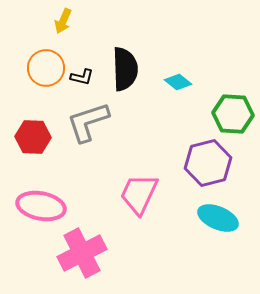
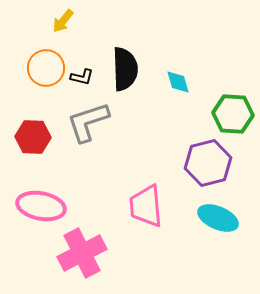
yellow arrow: rotated 15 degrees clockwise
cyan diamond: rotated 36 degrees clockwise
pink trapezoid: moved 7 px right, 12 px down; rotated 30 degrees counterclockwise
